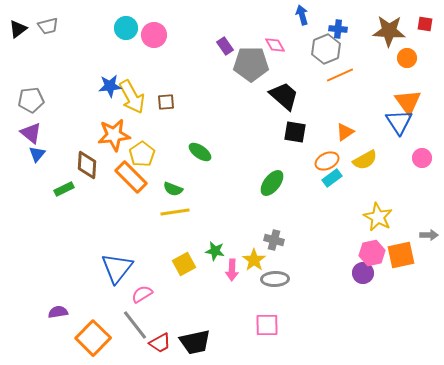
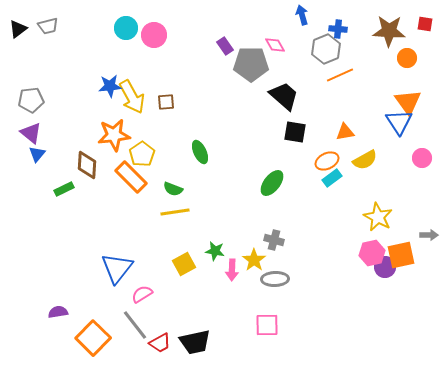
orange triangle at (345, 132): rotated 24 degrees clockwise
green ellipse at (200, 152): rotated 30 degrees clockwise
purple circle at (363, 273): moved 22 px right, 6 px up
